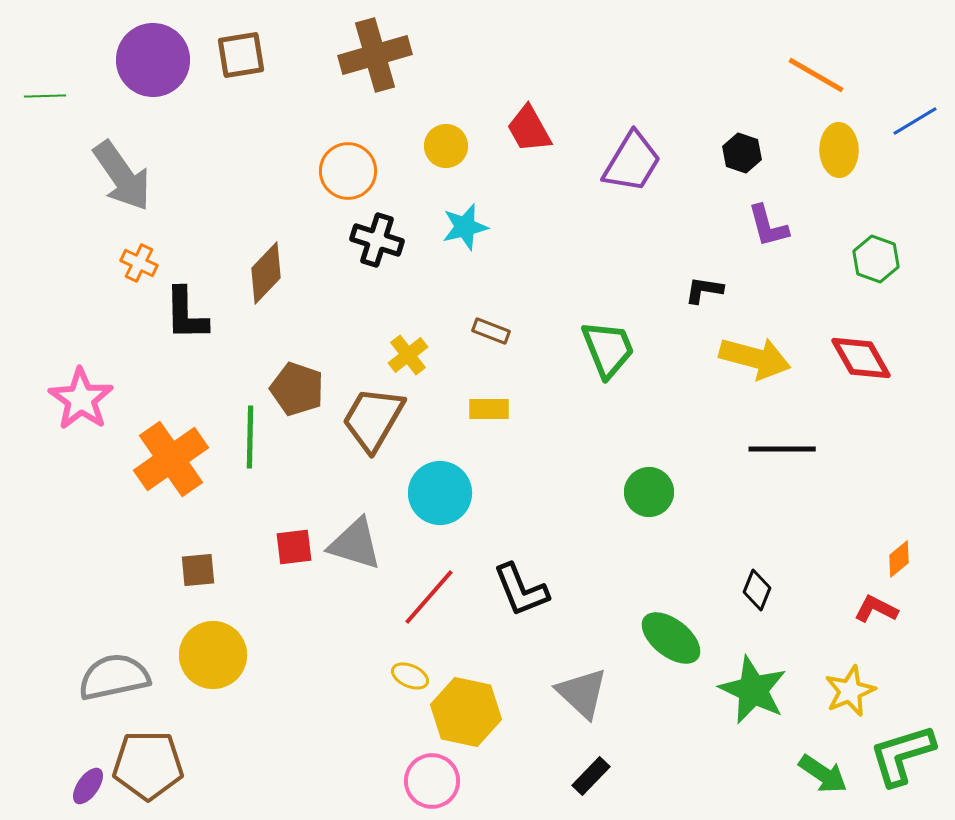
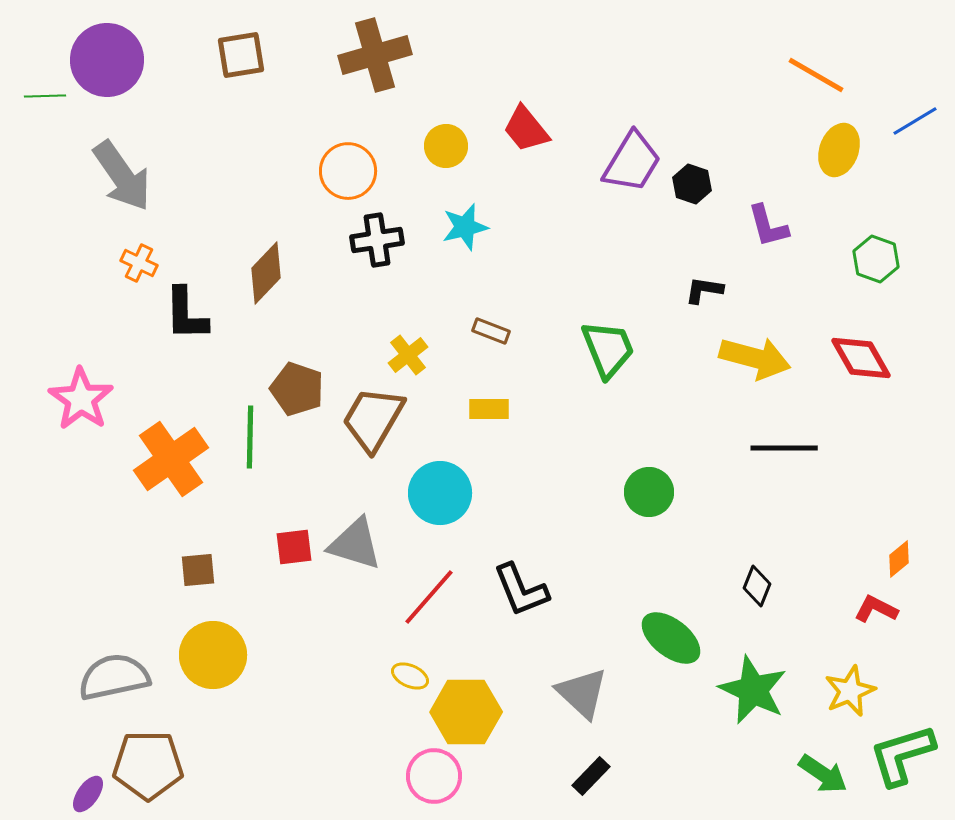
purple circle at (153, 60): moved 46 px left
red trapezoid at (529, 129): moved 3 px left; rotated 10 degrees counterclockwise
yellow ellipse at (839, 150): rotated 21 degrees clockwise
black hexagon at (742, 153): moved 50 px left, 31 px down
black cross at (377, 240): rotated 27 degrees counterclockwise
black line at (782, 449): moved 2 px right, 1 px up
black diamond at (757, 590): moved 4 px up
yellow hexagon at (466, 712): rotated 12 degrees counterclockwise
pink circle at (432, 781): moved 2 px right, 5 px up
purple ellipse at (88, 786): moved 8 px down
